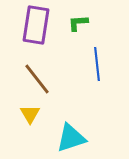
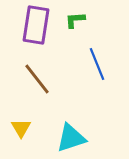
green L-shape: moved 3 px left, 3 px up
blue line: rotated 16 degrees counterclockwise
yellow triangle: moved 9 px left, 14 px down
